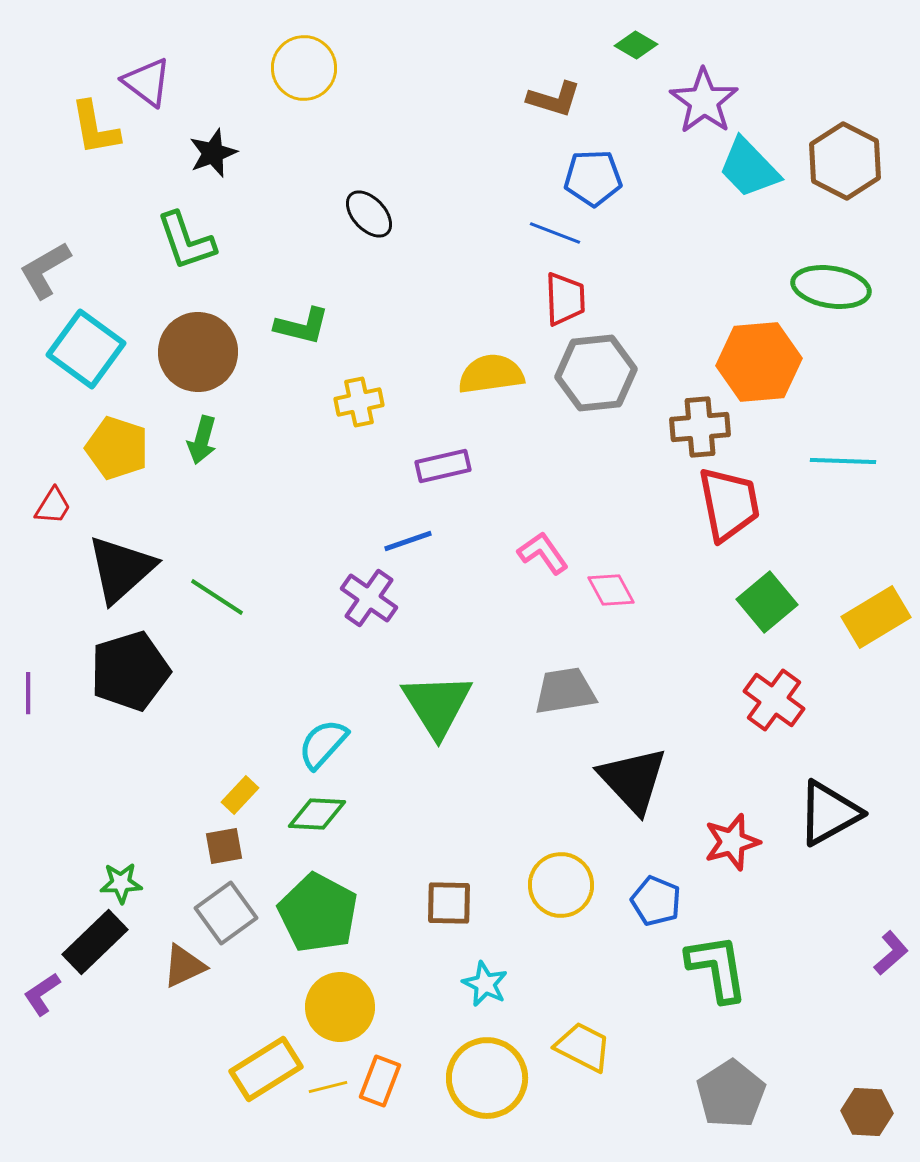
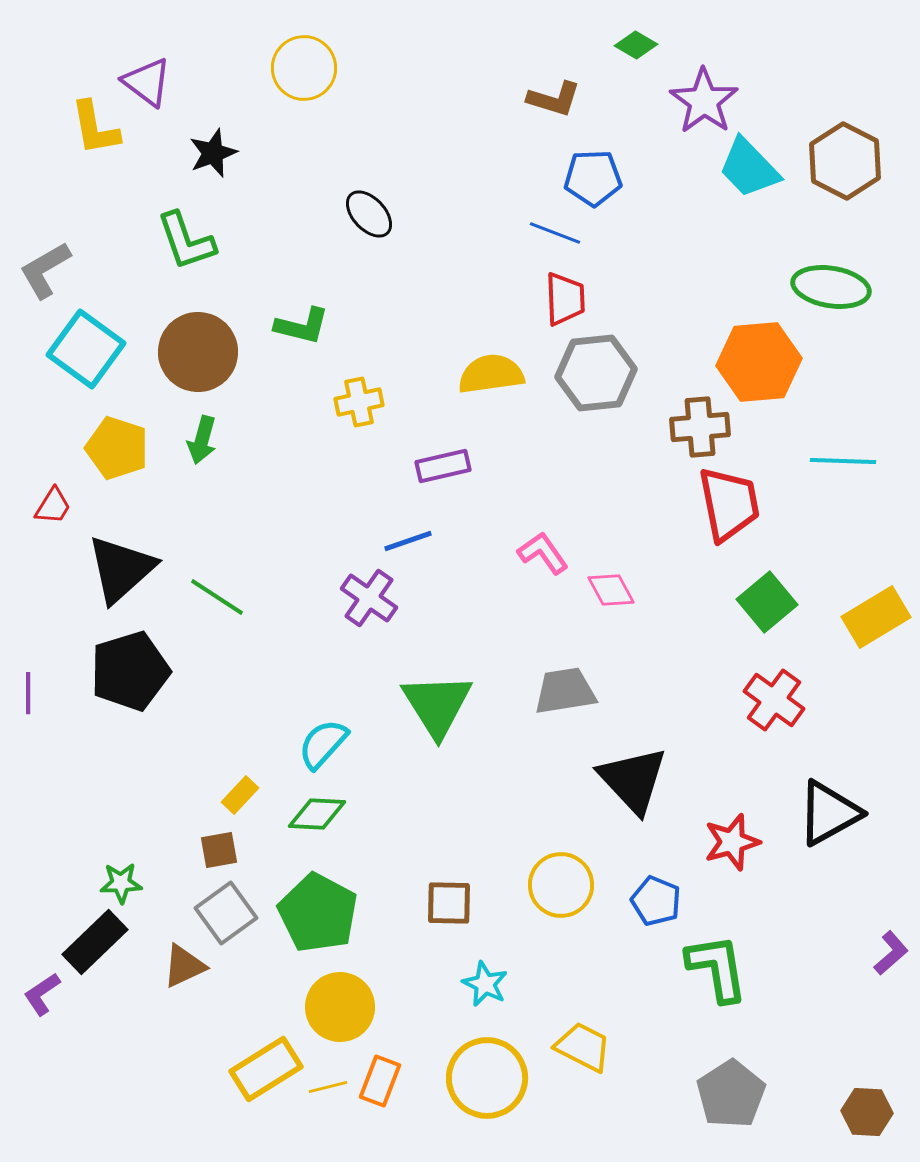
brown square at (224, 846): moved 5 px left, 4 px down
